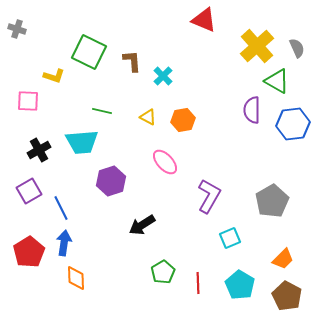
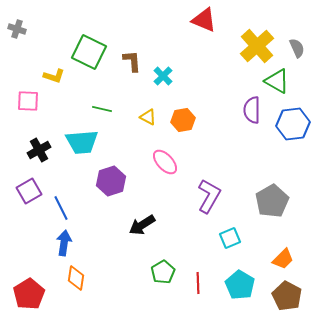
green line: moved 2 px up
red pentagon: moved 42 px down
orange diamond: rotated 10 degrees clockwise
